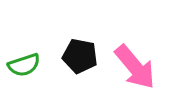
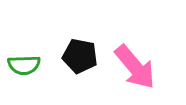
green semicircle: rotated 16 degrees clockwise
